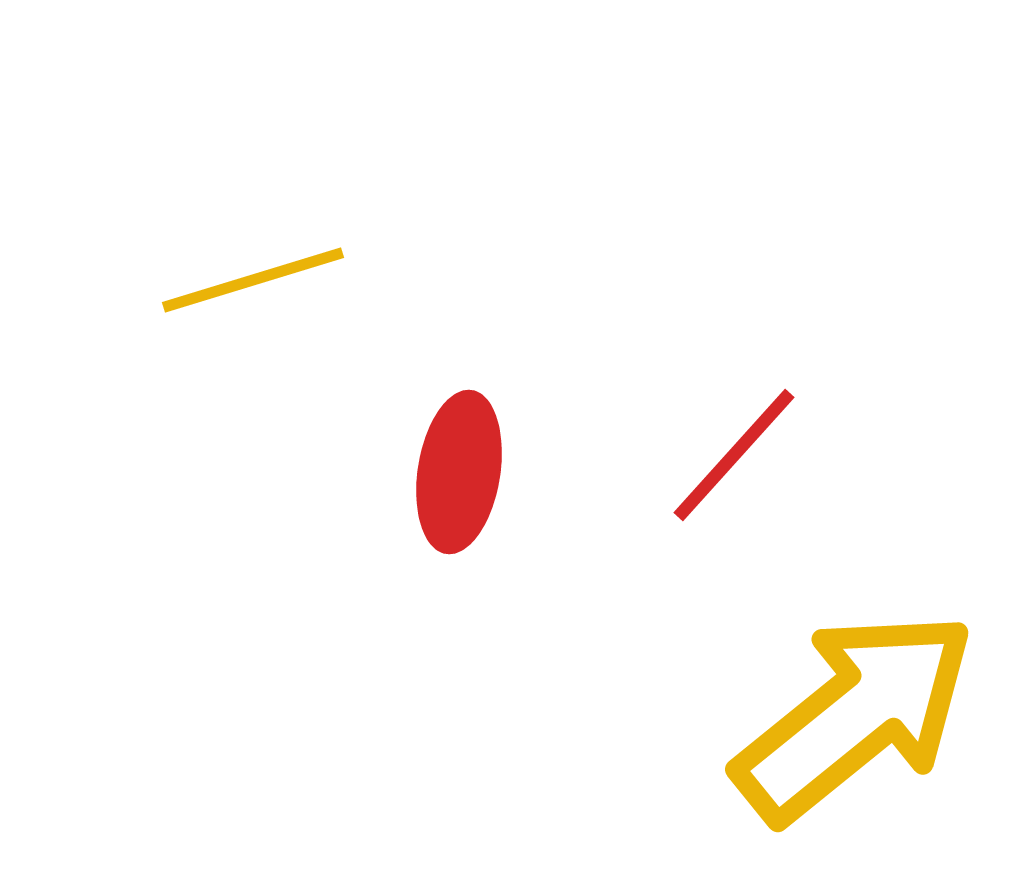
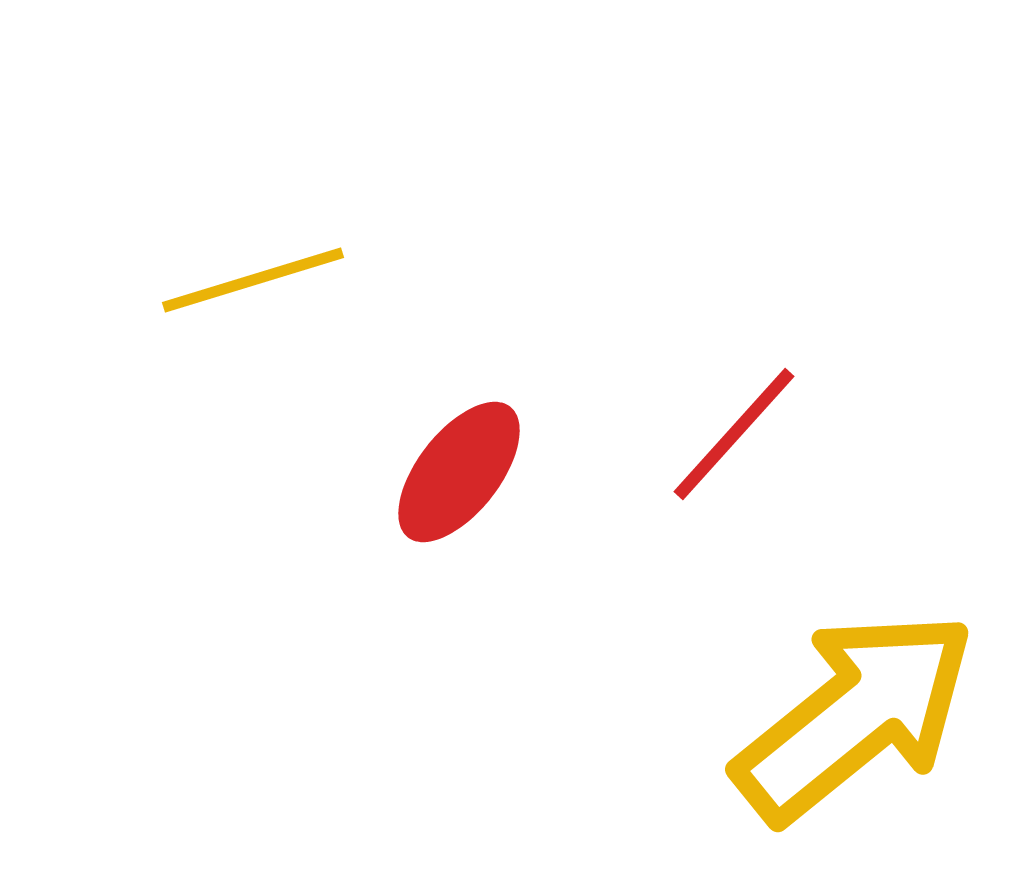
red line: moved 21 px up
red ellipse: rotated 29 degrees clockwise
